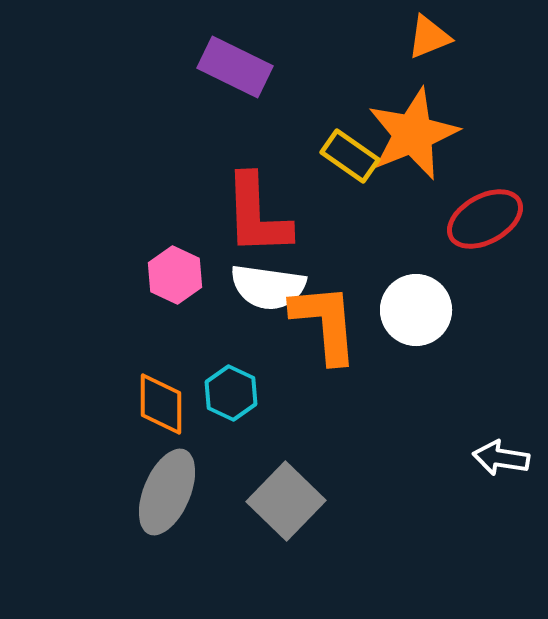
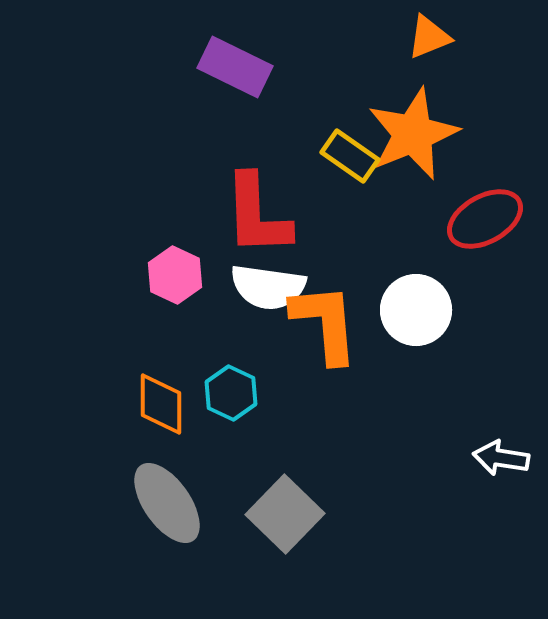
gray ellipse: moved 11 px down; rotated 58 degrees counterclockwise
gray square: moved 1 px left, 13 px down
